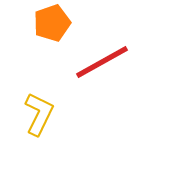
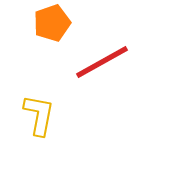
yellow L-shape: moved 1 px down; rotated 15 degrees counterclockwise
